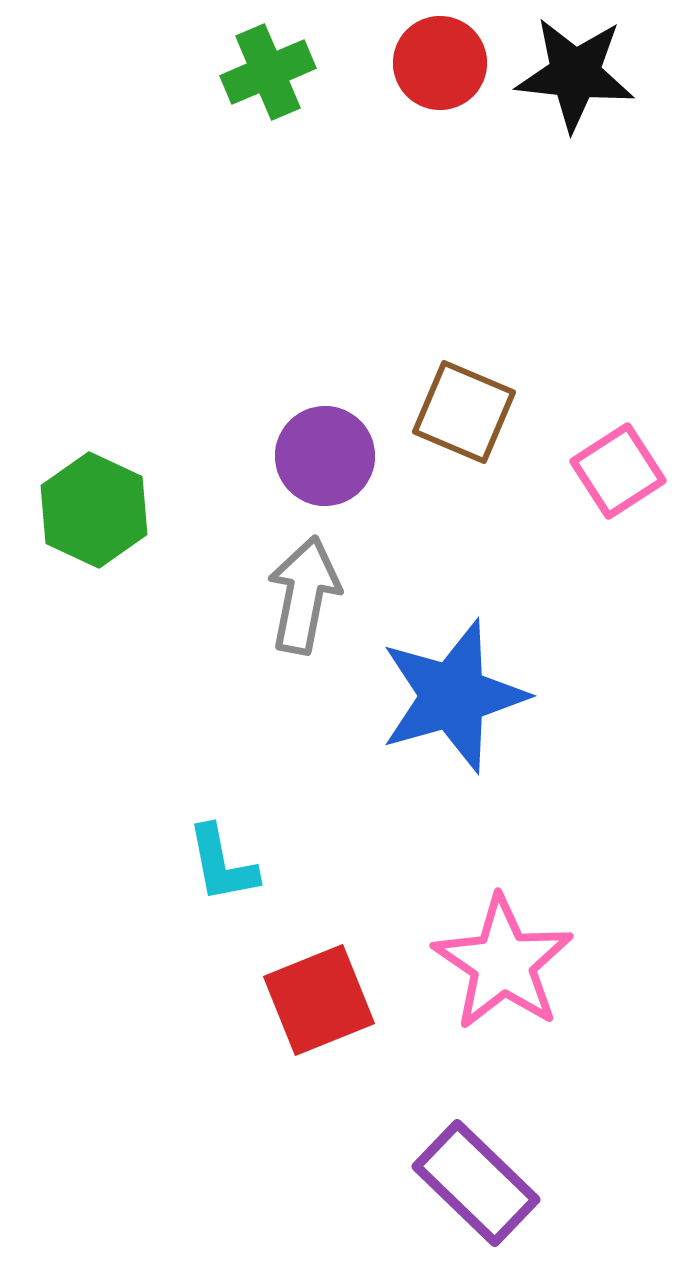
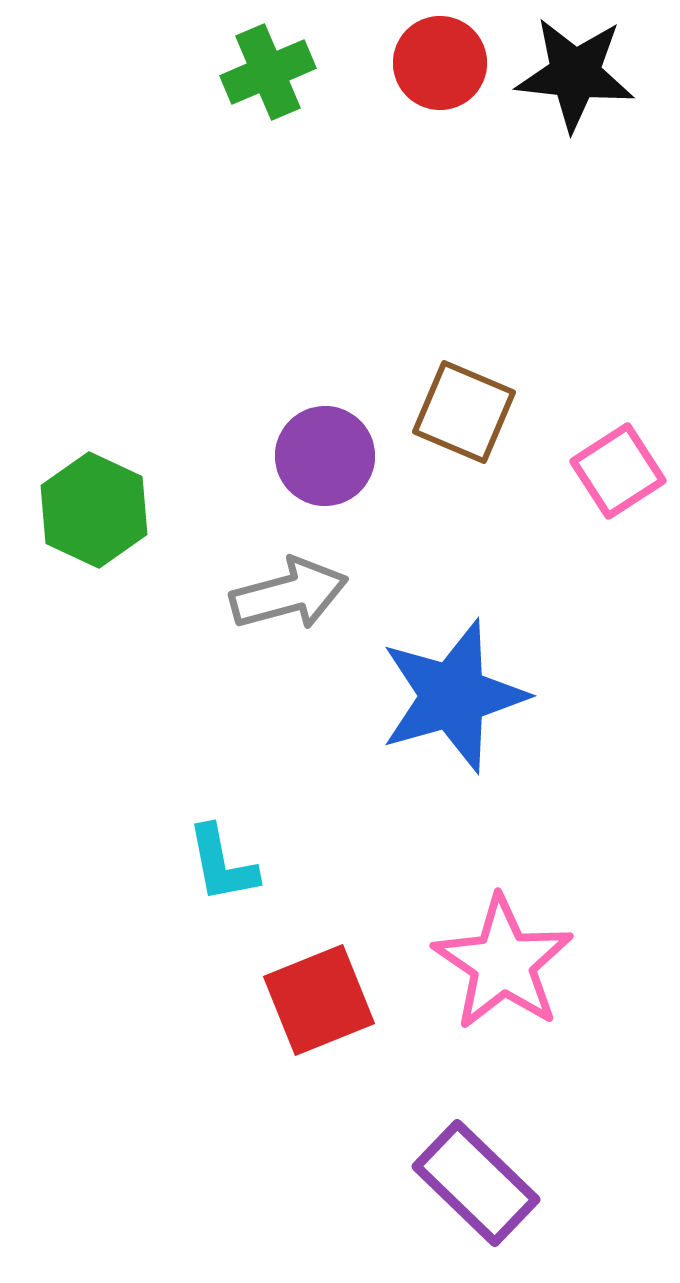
gray arrow: moved 15 px left, 1 px up; rotated 64 degrees clockwise
